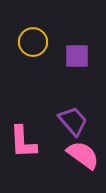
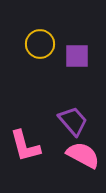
yellow circle: moved 7 px right, 2 px down
pink L-shape: moved 2 px right, 4 px down; rotated 12 degrees counterclockwise
pink semicircle: rotated 8 degrees counterclockwise
